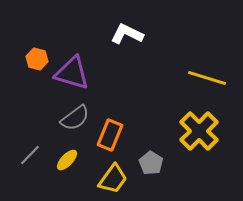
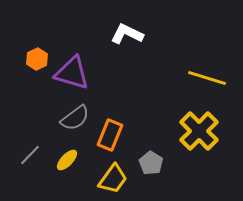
orange hexagon: rotated 20 degrees clockwise
